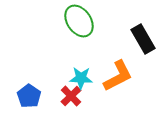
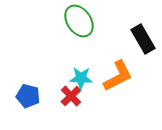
blue pentagon: moved 1 px left; rotated 20 degrees counterclockwise
